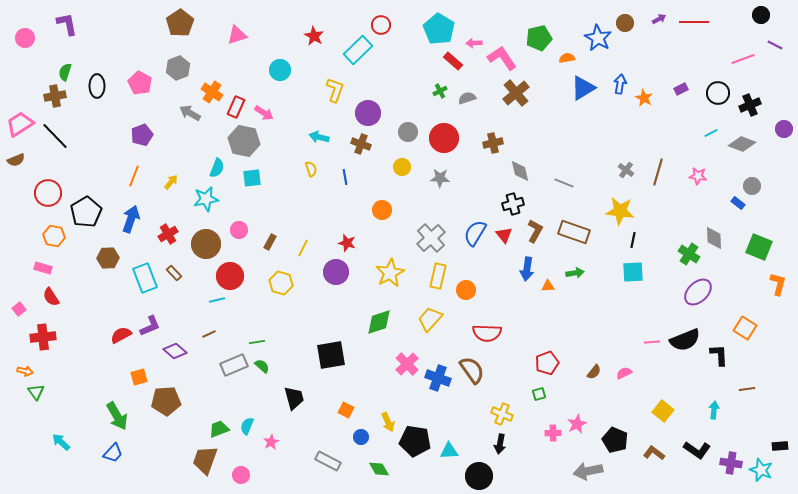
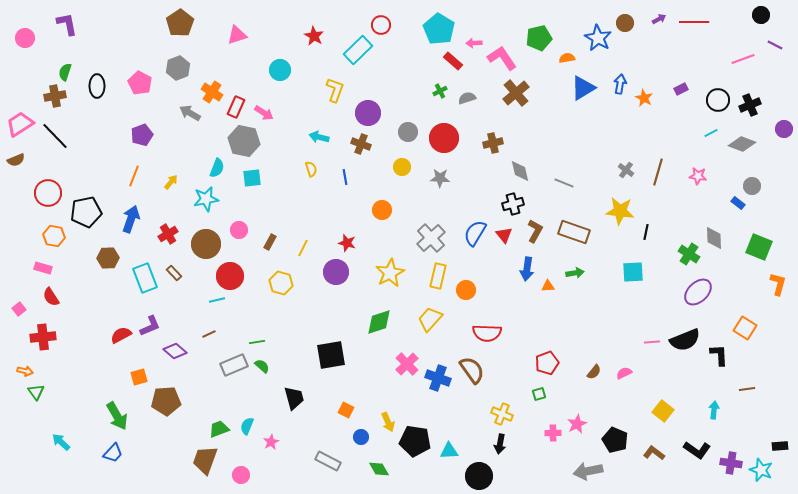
black circle at (718, 93): moved 7 px down
black pentagon at (86, 212): rotated 20 degrees clockwise
black line at (633, 240): moved 13 px right, 8 px up
